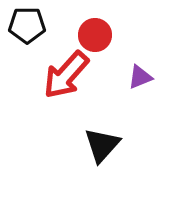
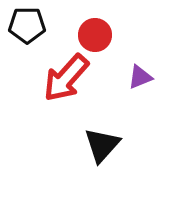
red arrow: moved 3 px down
